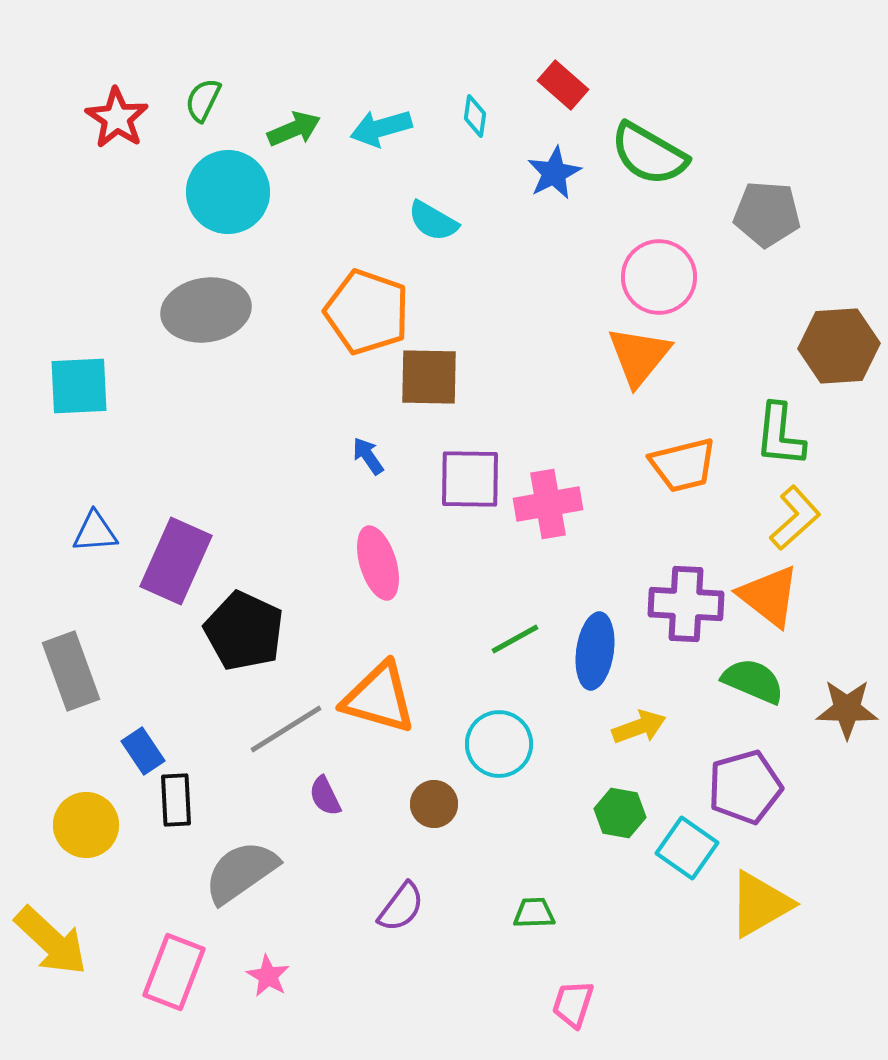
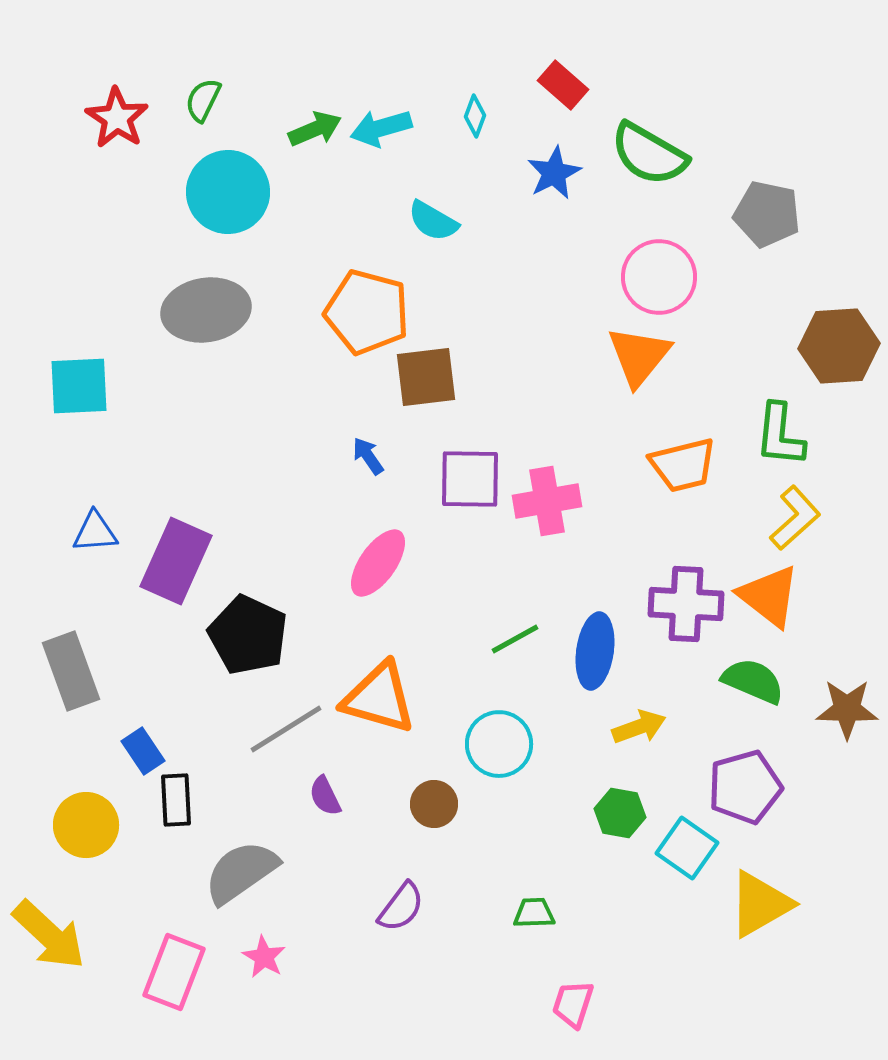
cyan diamond at (475, 116): rotated 12 degrees clockwise
green arrow at (294, 129): moved 21 px right
gray pentagon at (767, 214): rotated 8 degrees clockwise
orange pentagon at (367, 312): rotated 4 degrees counterclockwise
brown square at (429, 377): moved 3 px left; rotated 8 degrees counterclockwise
pink cross at (548, 504): moved 1 px left, 3 px up
pink ellipse at (378, 563): rotated 52 degrees clockwise
black pentagon at (244, 631): moved 4 px right, 4 px down
yellow arrow at (51, 941): moved 2 px left, 6 px up
pink star at (268, 976): moved 4 px left, 19 px up
